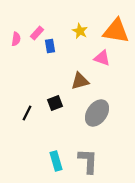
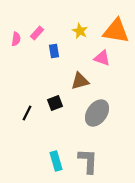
blue rectangle: moved 4 px right, 5 px down
